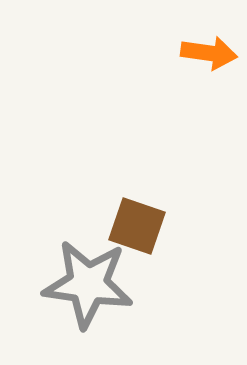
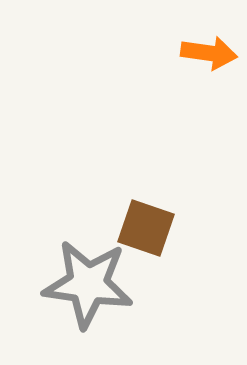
brown square: moved 9 px right, 2 px down
